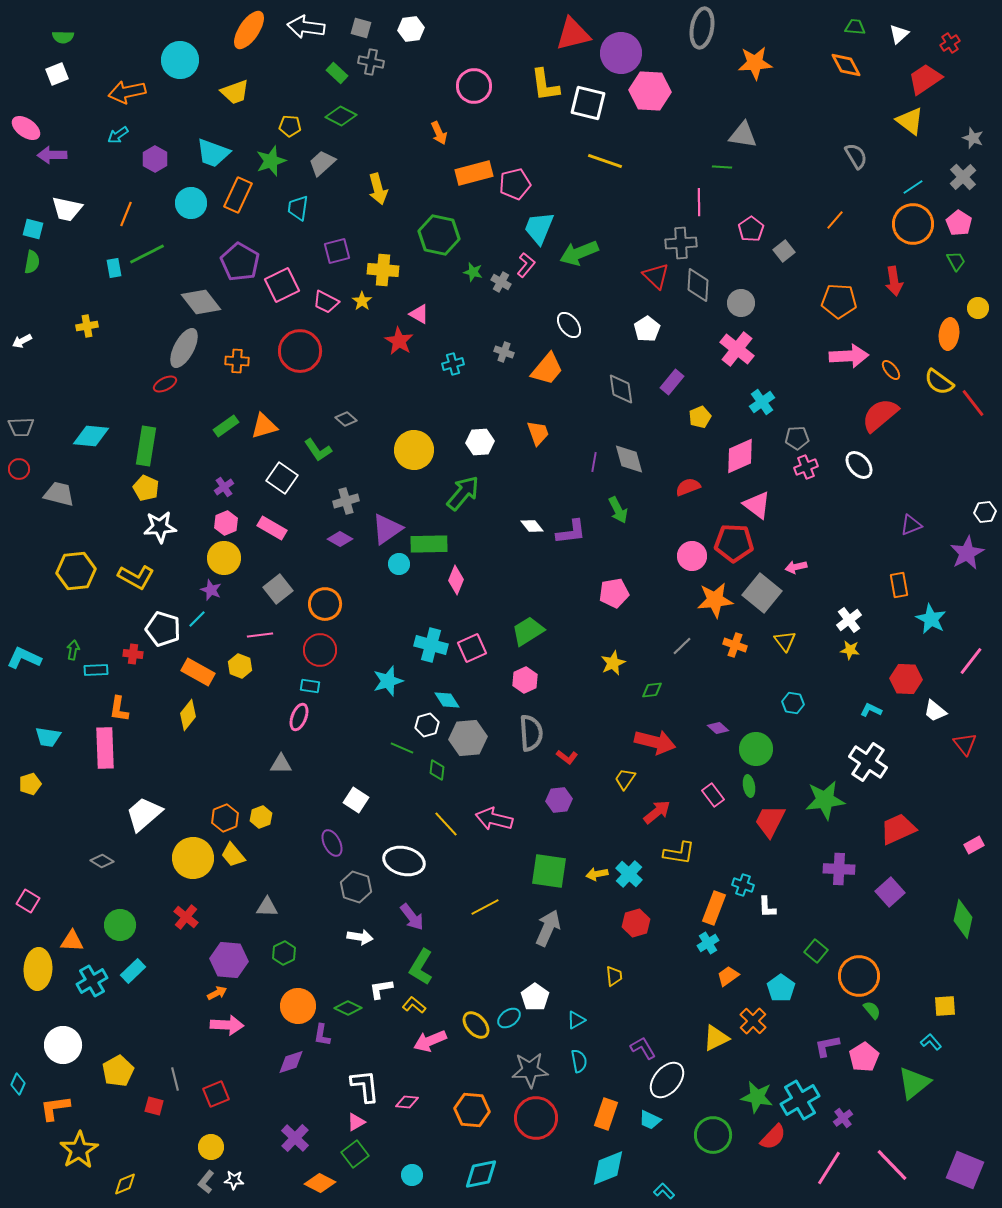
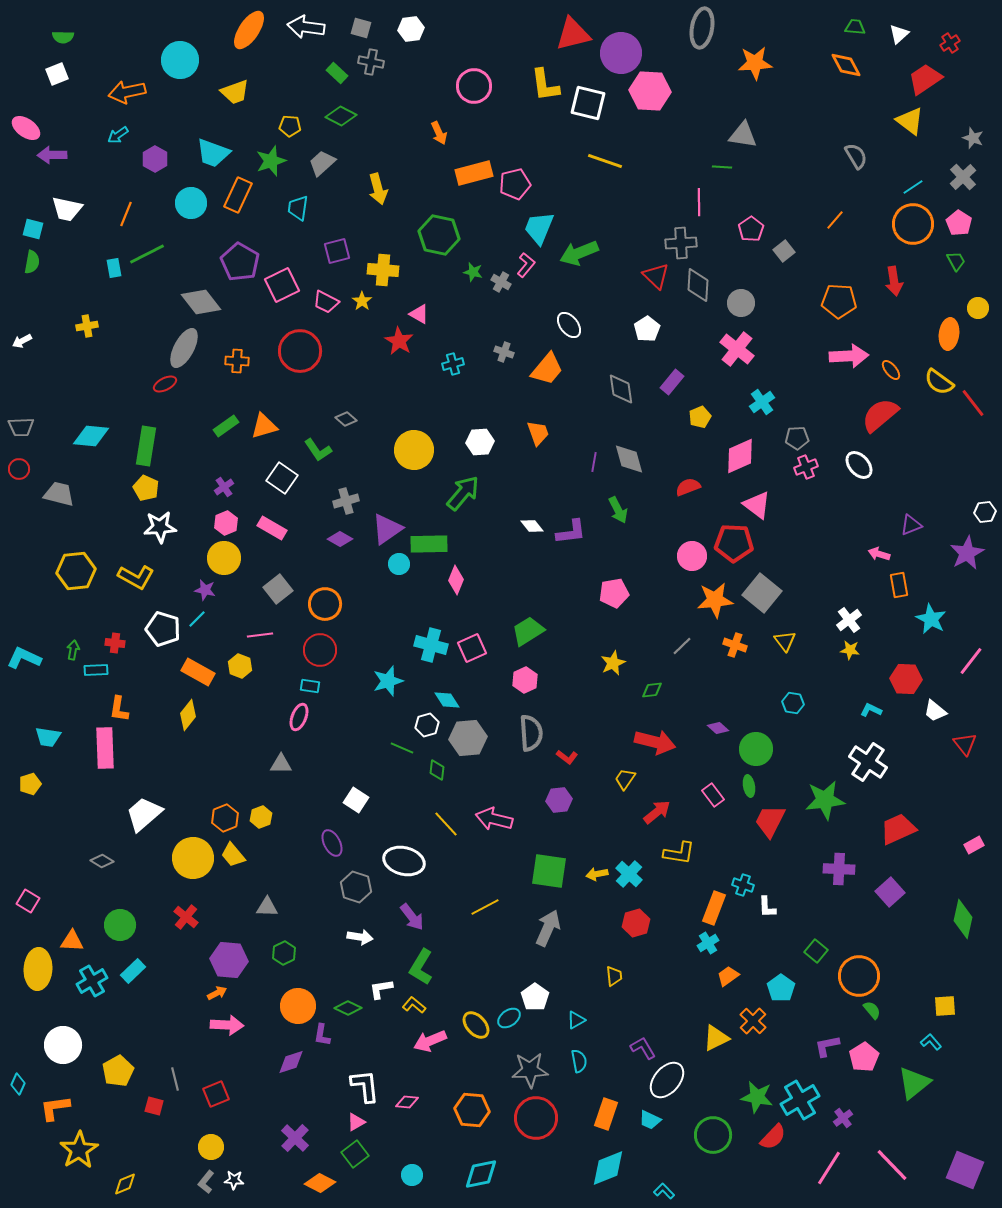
pink arrow at (796, 567): moved 83 px right, 13 px up; rotated 30 degrees clockwise
purple star at (211, 590): moved 6 px left; rotated 10 degrees counterclockwise
red cross at (133, 654): moved 18 px left, 11 px up
